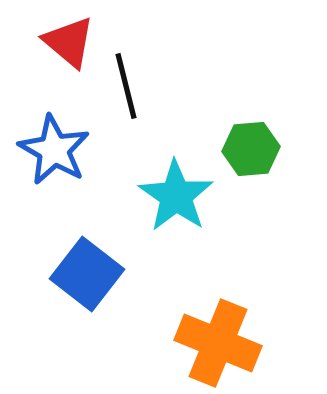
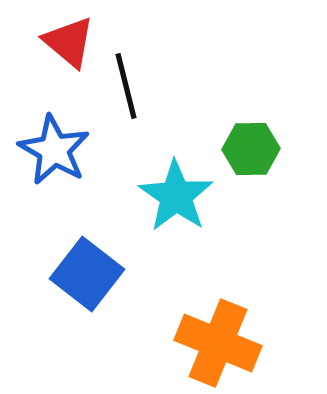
green hexagon: rotated 4 degrees clockwise
